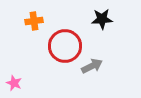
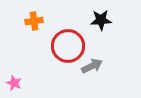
black star: moved 1 px left, 1 px down
red circle: moved 3 px right
